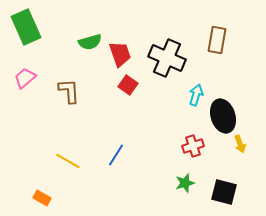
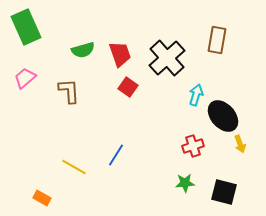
green semicircle: moved 7 px left, 8 px down
black cross: rotated 24 degrees clockwise
red square: moved 2 px down
black ellipse: rotated 24 degrees counterclockwise
yellow line: moved 6 px right, 6 px down
green star: rotated 12 degrees clockwise
